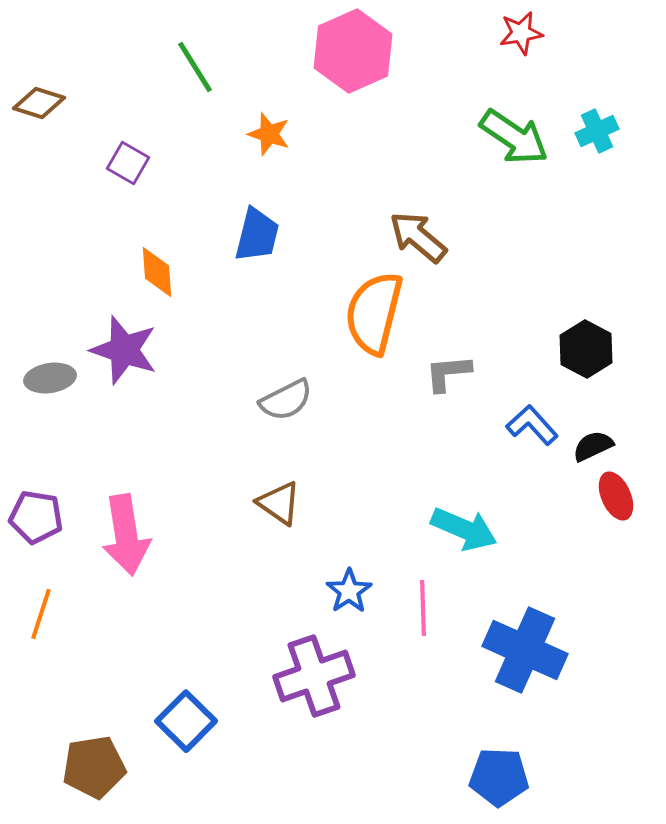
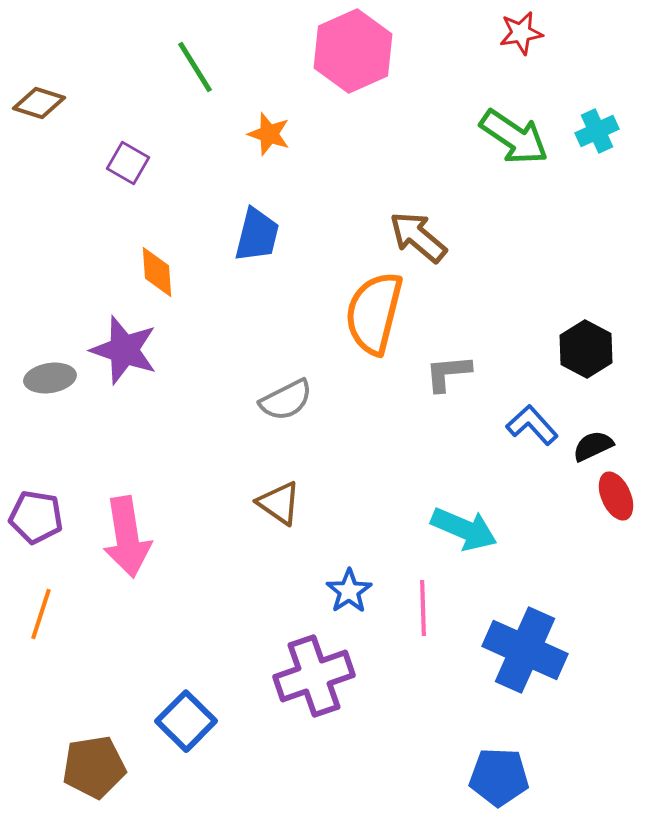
pink arrow: moved 1 px right, 2 px down
